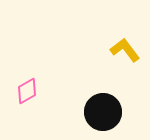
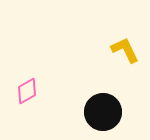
yellow L-shape: rotated 12 degrees clockwise
